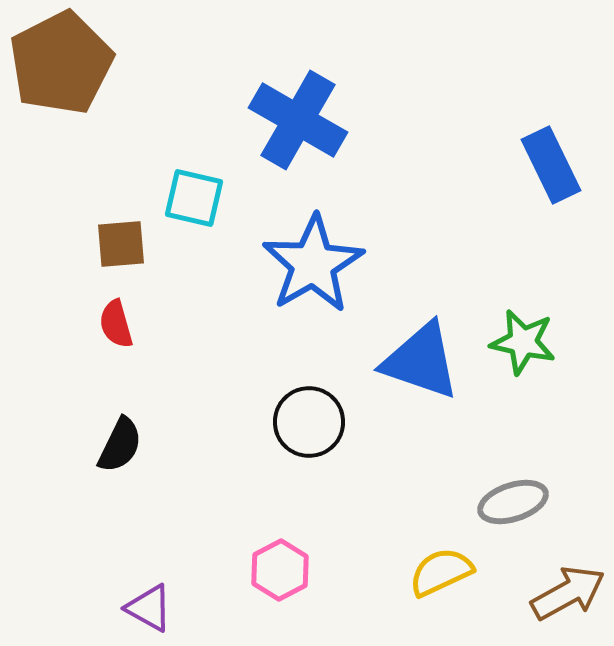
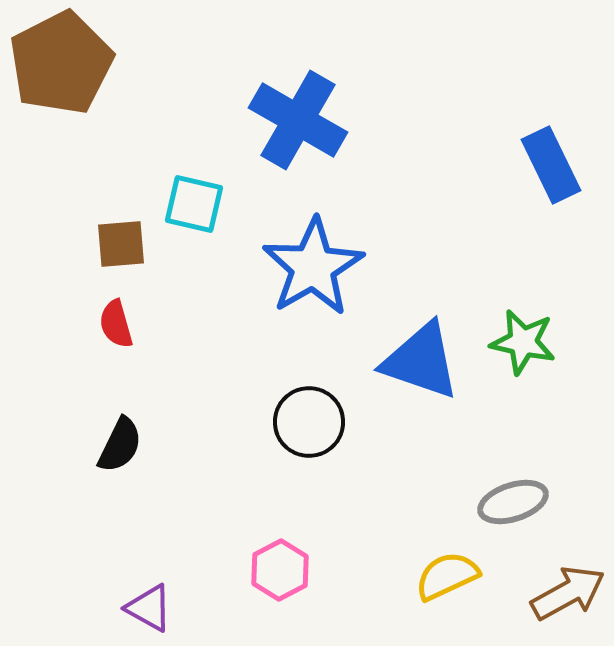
cyan square: moved 6 px down
blue star: moved 3 px down
yellow semicircle: moved 6 px right, 4 px down
